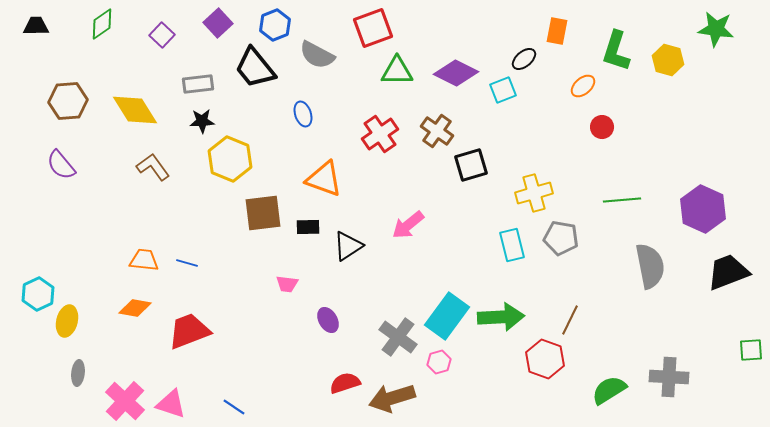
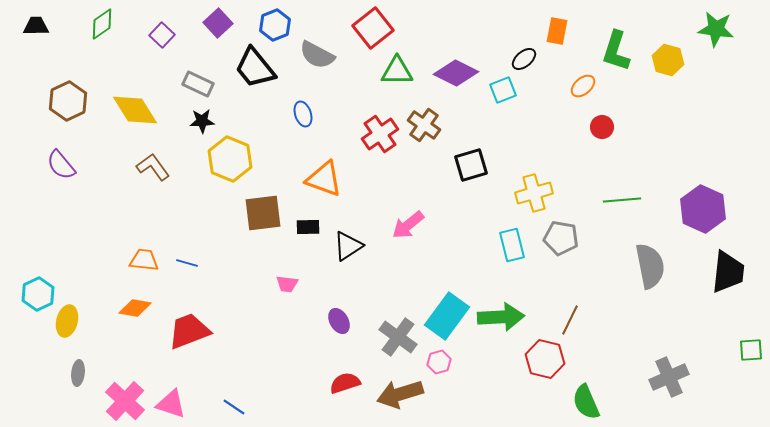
red square at (373, 28): rotated 18 degrees counterclockwise
gray rectangle at (198, 84): rotated 32 degrees clockwise
brown hexagon at (68, 101): rotated 21 degrees counterclockwise
brown cross at (437, 131): moved 13 px left, 6 px up
black trapezoid at (728, 272): rotated 117 degrees clockwise
purple ellipse at (328, 320): moved 11 px right, 1 px down
red hexagon at (545, 359): rotated 6 degrees counterclockwise
gray cross at (669, 377): rotated 27 degrees counterclockwise
green semicircle at (609, 390): moved 23 px left, 12 px down; rotated 81 degrees counterclockwise
brown arrow at (392, 398): moved 8 px right, 4 px up
